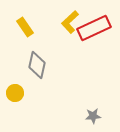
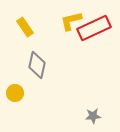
yellow L-shape: moved 1 px right, 1 px up; rotated 30 degrees clockwise
